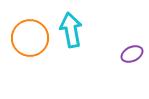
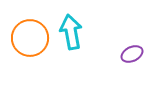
cyan arrow: moved 2 px down
